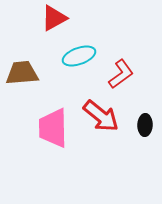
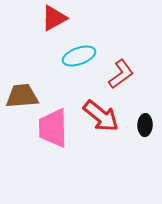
brown trapezoid: moved 23 px down
